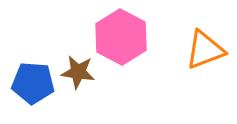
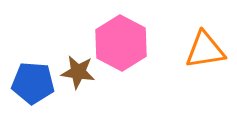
pink hexagon: moved 6 px down
orange triangle: rotated 12 degrees clockwise
